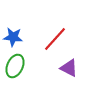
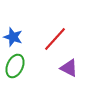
blue star: rotated 12 degrees clockwise
